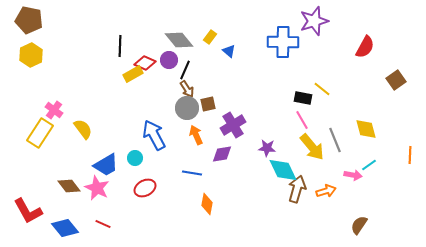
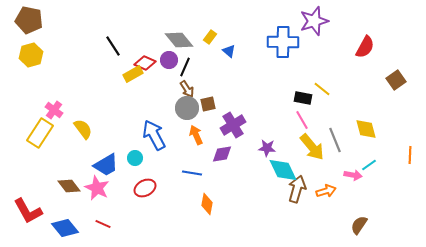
black line at (120, 46): moved 7 px left; rotated 35 degrees counterclockwise
yellow hexagon at (31, 55): rotated 10 degrees clockwise
black line at (185, 70): moved 3 px up
